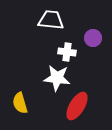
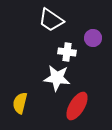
white trapezoid: rotated 152 degrees counterclockwise
yellow semicircle: rotated 30 degrees clockwise
